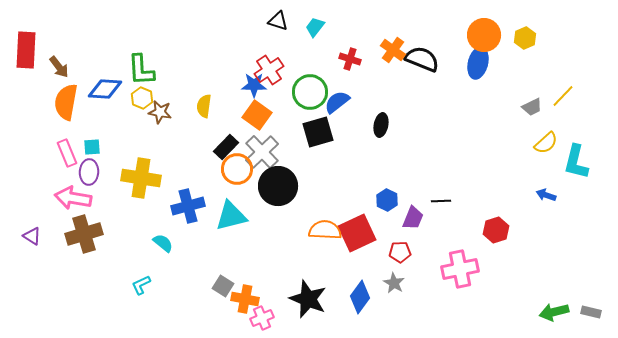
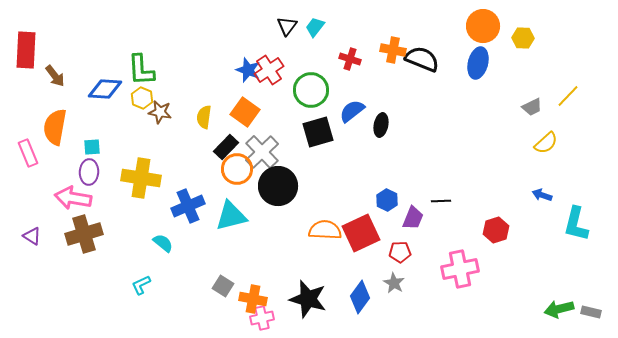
black triangle at (278, 21): moved 9 px right, 5 px down; rotated 50 degrees clockwise
orange circle at (484, 35): moved 1 px left, 9 px up
yellow hexagon at (525, 38): moved 2 px left; rotated 25 degrees clockwise
orange cross at (393, 50): rotated 25 degrees counterclockwise
brown arrow at (59, 67): moved 4 px left, 9 px down
blue star at (254, 85): moved 6 px left, 15 px up; rotated 20 degrees clockwise
green circle at (310, 92): moved 1 px right, 2 px up
yellow line at (563, 96): moved 5 px right
orange semicircle at (66, 102): moved 11 px left, 25 px down
blue semicircle at (337, 102): moved 15 px right, 9 px down
yellow semicircle at (204, 106): moved 11 px down
orange square at (257, 115): moved 12 px left, 3 px up
pink rectangle at (67, 153): moved 39 px left
cyan L-shape at (576, 162): moved 62 px down
blue arrow at (546, 195): moved 4 px left
blue cross at (188, 206): rotated 8 degrees counterclockwise
red square at (357, 233): moved 4 px right
orange cross at (245, 299): moved 8 px right
black star at (308, 299): rotated 6 degrees counterclockwise
green arrow at (554, 312): moved 5 px right, 3 px up
pink cross at (262, 318): rotated 10 degrees clockwise
